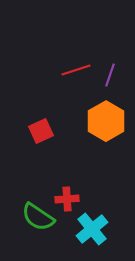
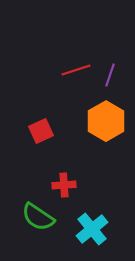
red cross: moved 3 px left, 14 px up
